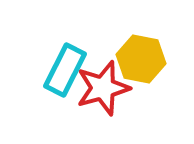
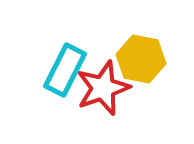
red star: rotated 4 degrees counterclockwise
